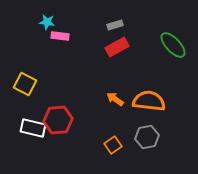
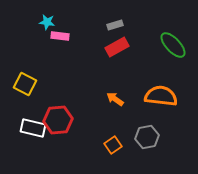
orange semicircle: moved 12 px right, 5 px up
